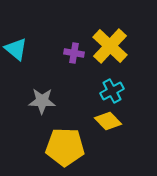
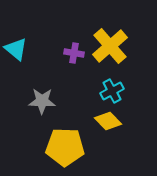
yellow cross: rotated 6 degrees clockwise
